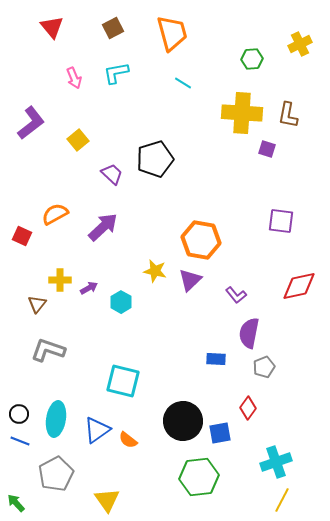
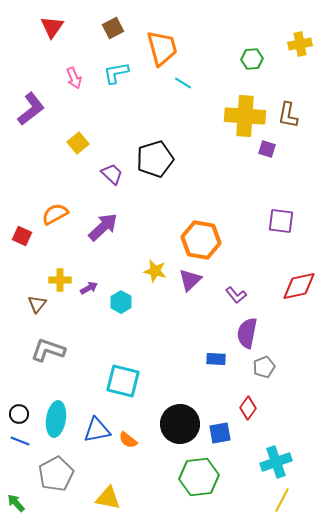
red triangle at (52, 27): rotated 15 degrees clockwise
orange trapezoid at (172, 33): moved 10 px left, 15 px down
yellow cross at (300, 44): rotated 15 degrees clockwise
yellow cross at (242, 113): moved 3 px right, 3 px down
purple L-shape at (31, 123): moved 14 px up
yellow square at (78, 140): moved 3 px down
purple semicircle at (249, 333): moved 2 px left
black circle at (183, 421): moved 3 px left, 3 px down
blue triangle at (97, 430): rotated 24 degrees clockwise
yellow triangle at (107, 500): moved 1 px right, 2 px up; rotated 44 degrees counterclockwise
